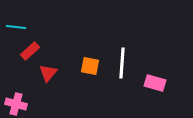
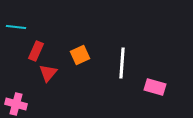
red rectangle: moved 6 px right; rotated 24 degrees counterclockwise
orange square: moved 10 px left, 11 px up; rotated 36 degrees counterclockwise
pink rectangle: moved 4 px down
